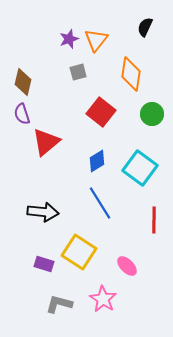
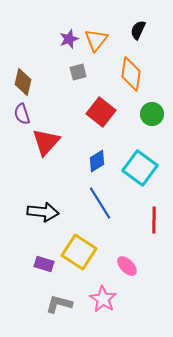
black semicircle: moved 7 px left, 3 px down
red triangle: rotated 8 degrees counterclockwise
